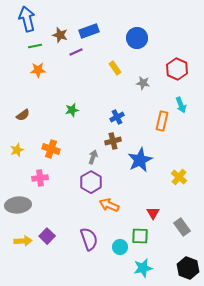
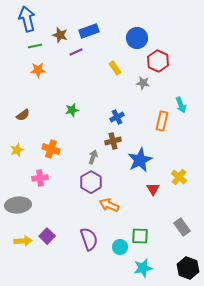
red hexagon: moved 19 px left, 8 px up
red triangle: moved 24 px up
